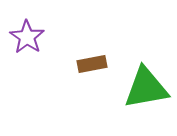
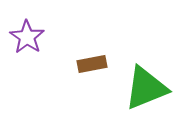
green triangle: rotated 12 degrees counterclockwise
